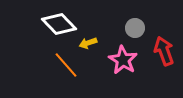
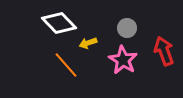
white diamond: moved 1 px up
gray circle: moved 8 px left
